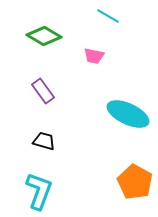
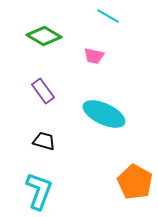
cyan ellipse: moved 24 px left
